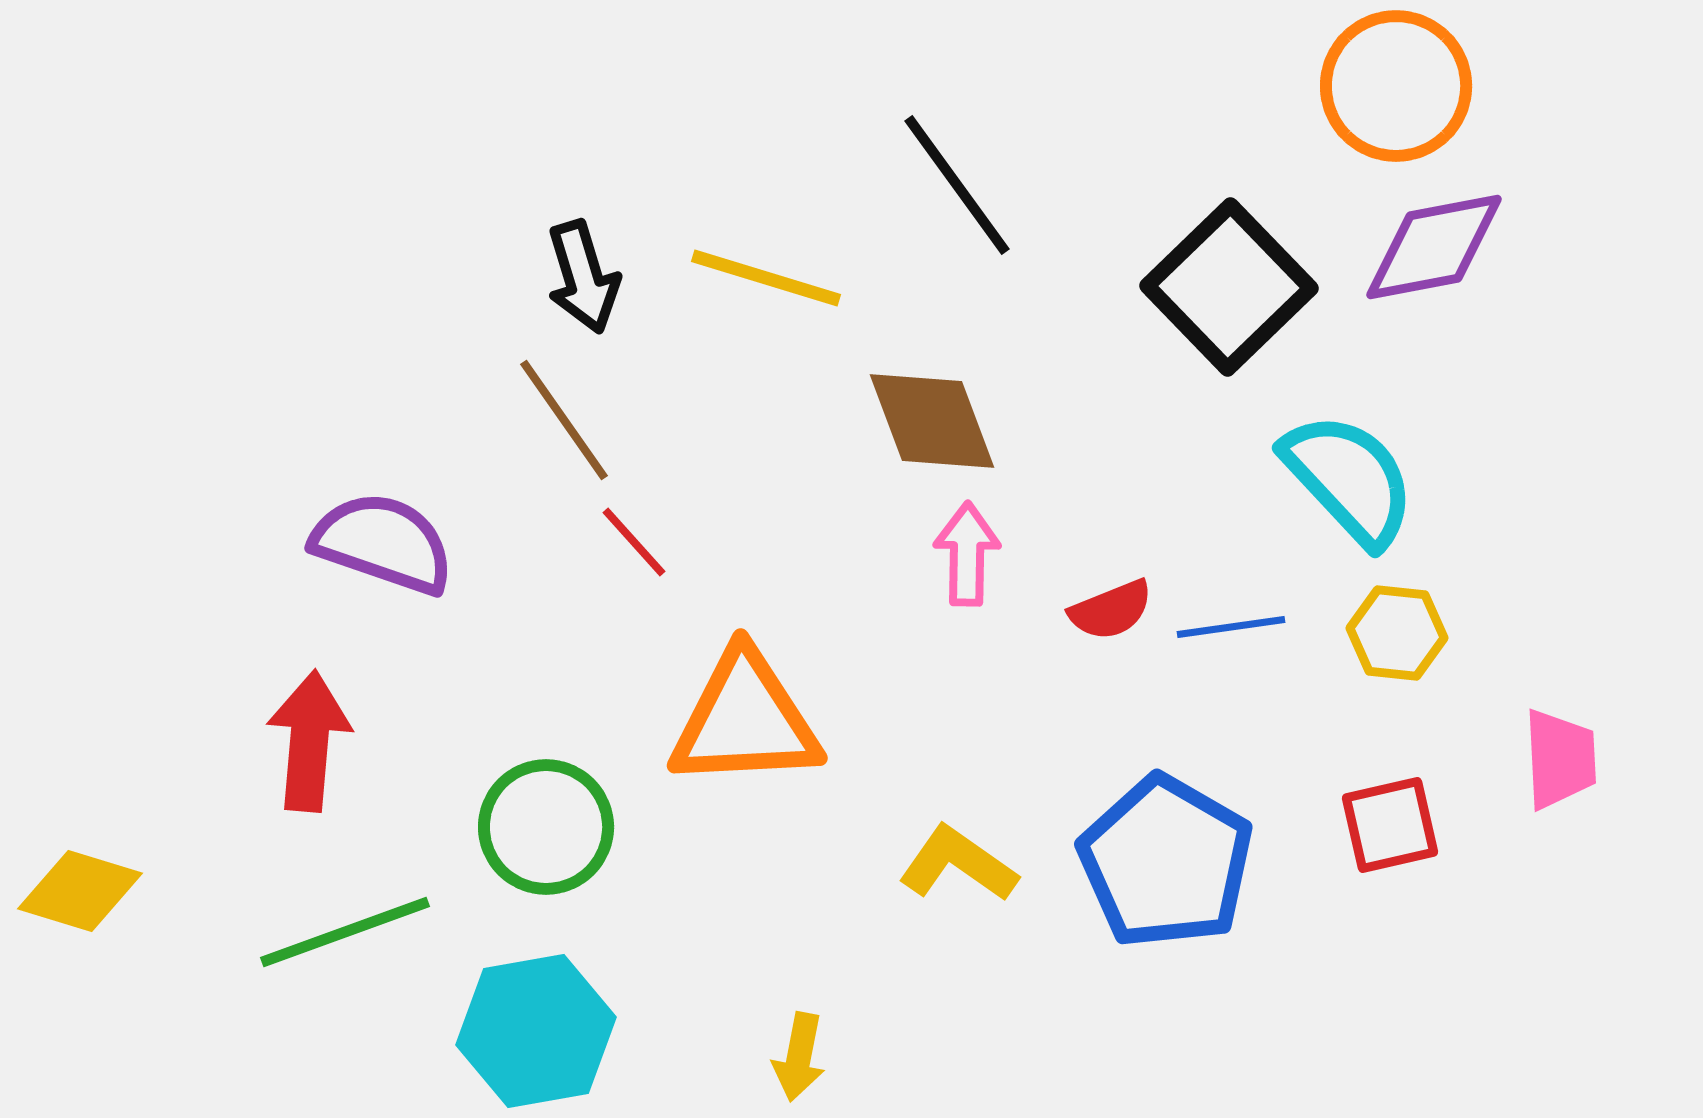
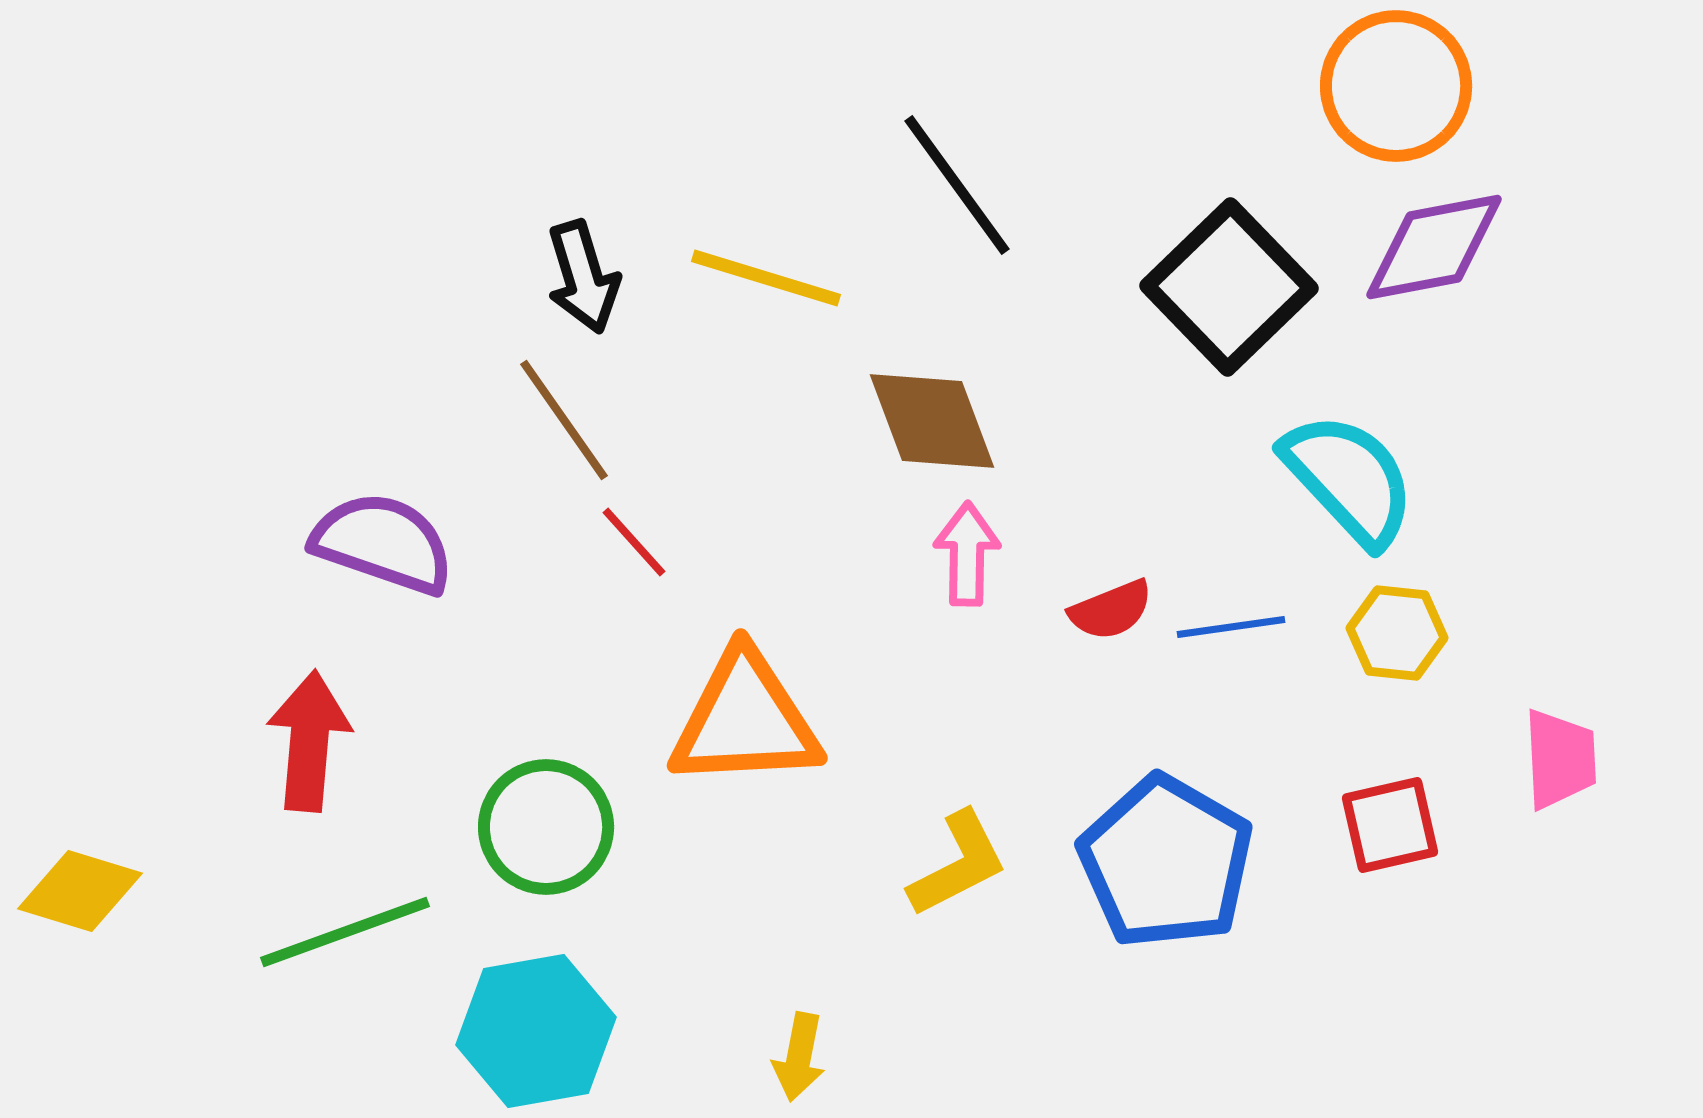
yellow L-shape: rotated 118 degrees clockwise
